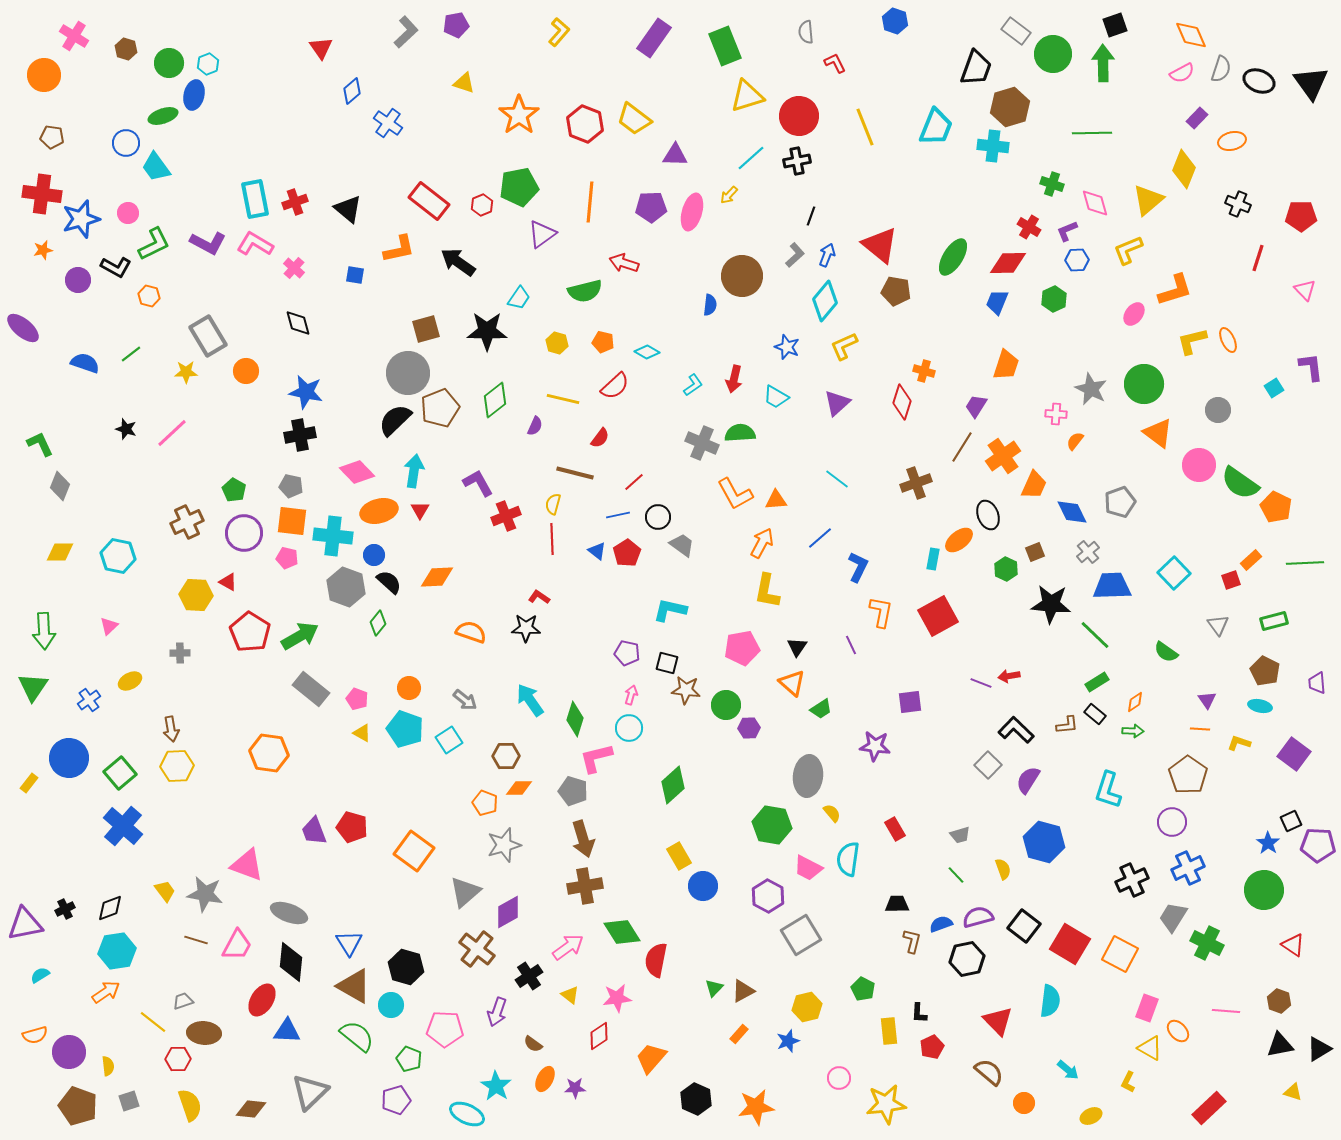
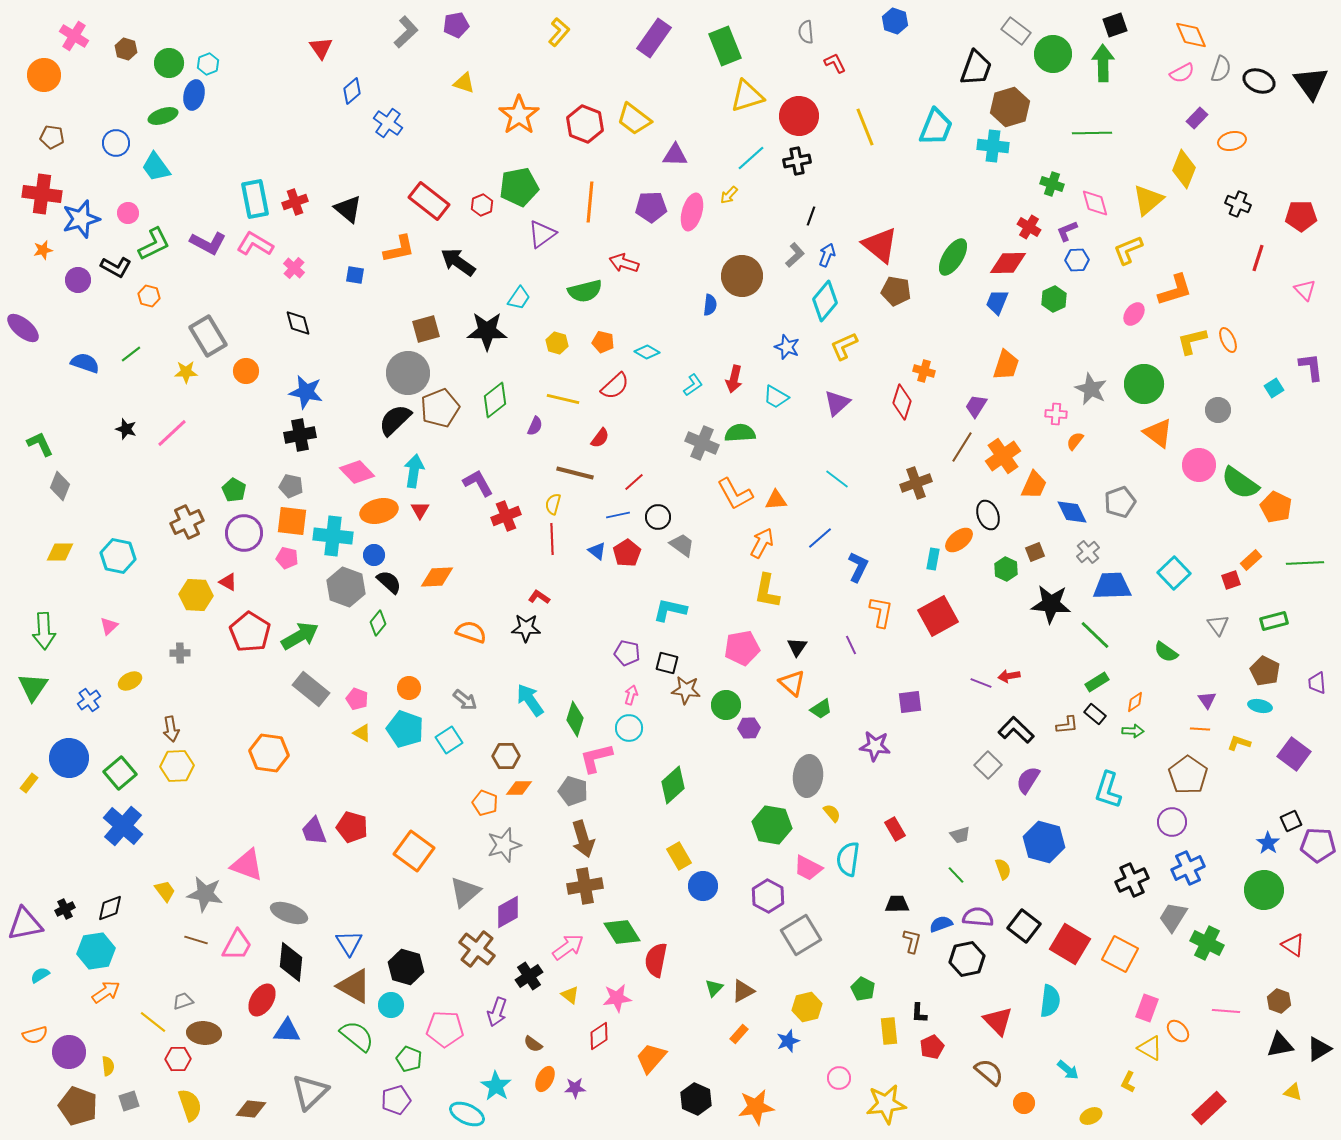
blue circle at (126, 143): moved 10 px left
purple semicircle at (978, 917): rotated 20 degrees clockwise
cyan hexagon at (117, 951): moved 21 px left
